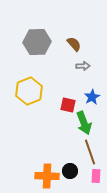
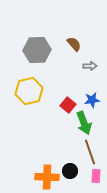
gray hexagon: moved 8 px down
gray arrow: moved 7 px right
yellow hexagon: rotated 8 degrees clockwise
blue star: moved 3 px down; rotated 21 degrees clockwise
red square: rotated 28 degrees clockwise
orange cross: moved 1 px down
